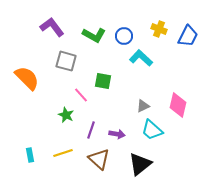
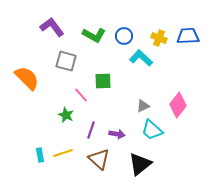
yellow cross: moved 9 px down
blue trapezoid: rotated 120 degrees counterclockwise
green square: rotated 12 degrees counterclockwise
pink diamond: rotated 25 degrees clockwise
cyan rectangle: moved 10 px right
